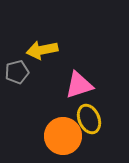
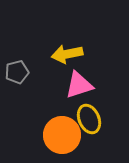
yellow arrow: moved 25 px right, 4 px down
orange circle: moved 1 px left, 1 px up
